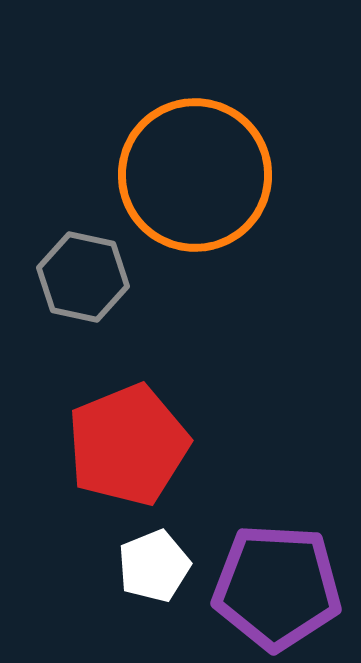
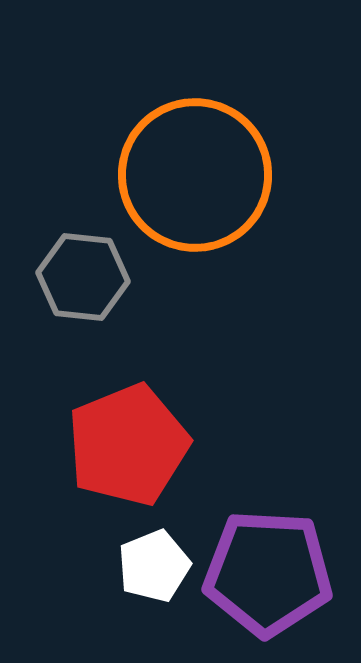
gray hexagon: rotated 6 degrees counterclockwise
purple pentagon: moved 9 px left, 14 px up
